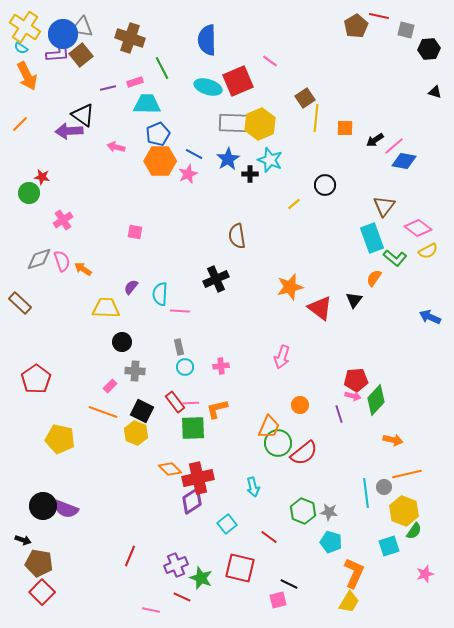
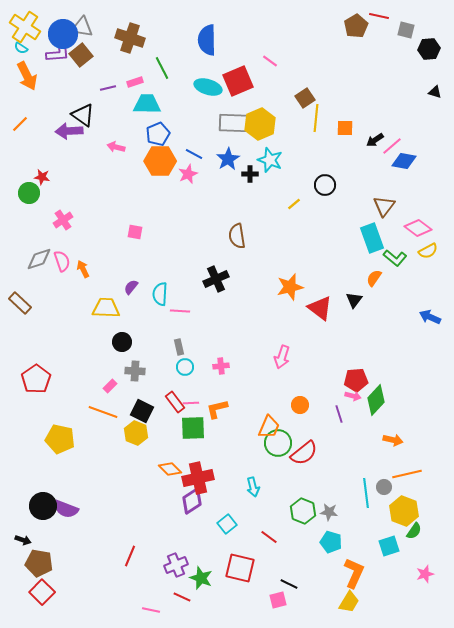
pink line at (394, 146): moved 2 px left
orange arrow at (83, 269): rotated 30 degrees clockwise
